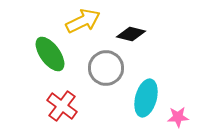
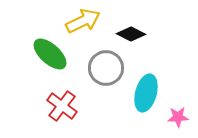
black diamond: rotated 12 degrees clockwise
green ellipse: rotated 12 degrees counterclockwise
cyan ellipse: moved 5 px up
